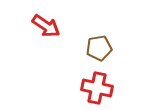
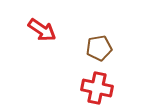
red arrow: moved 4 px left, 4 px down
